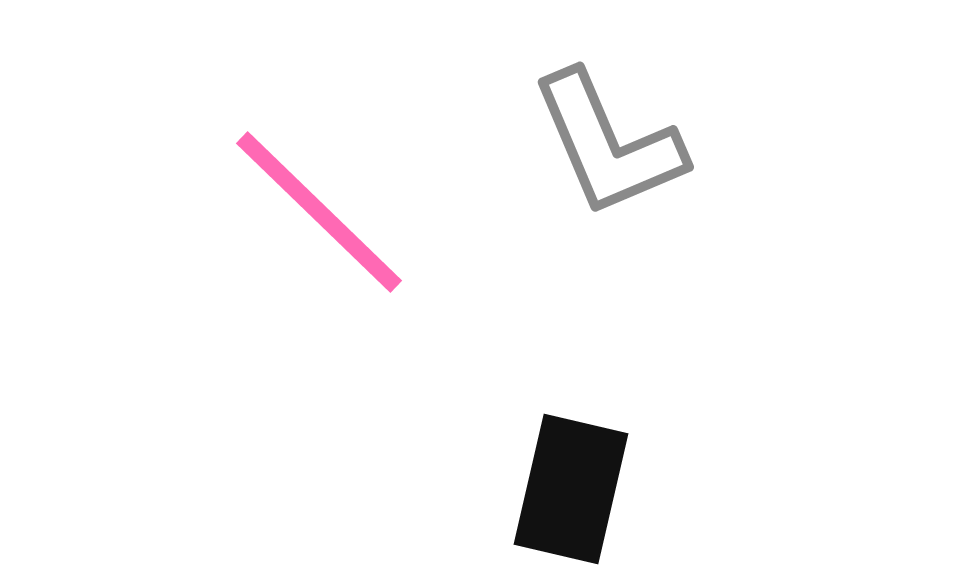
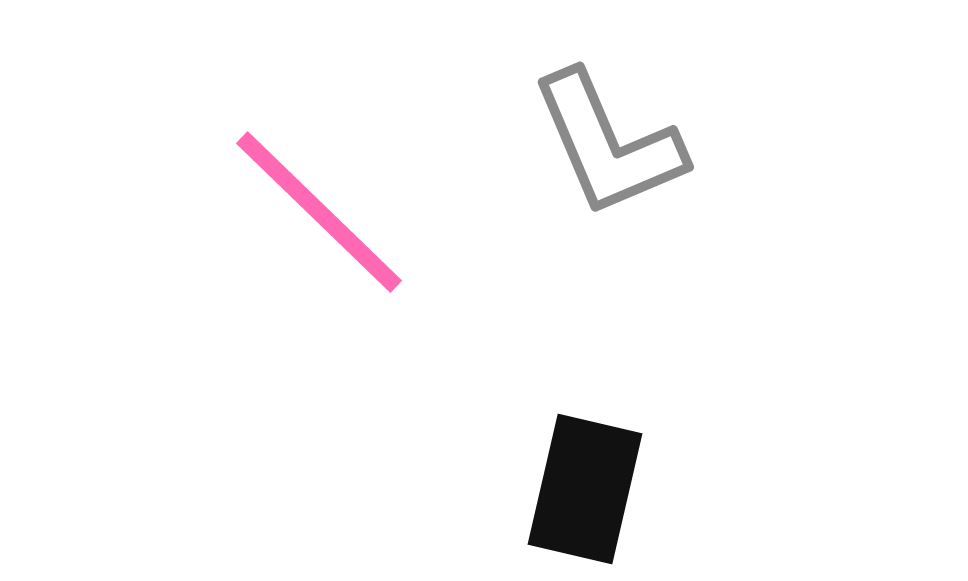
black rectangle: moved 14 px right
